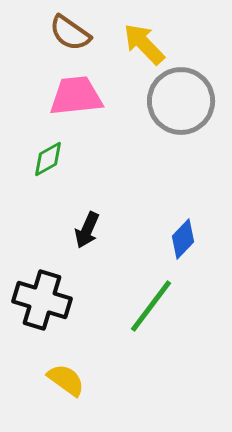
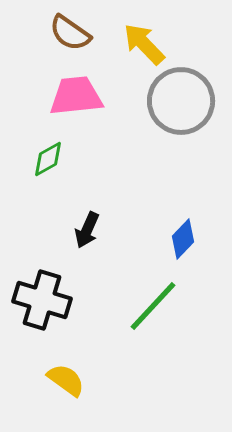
green line: moved 2 px right; rotated 6 degrees clockwise
